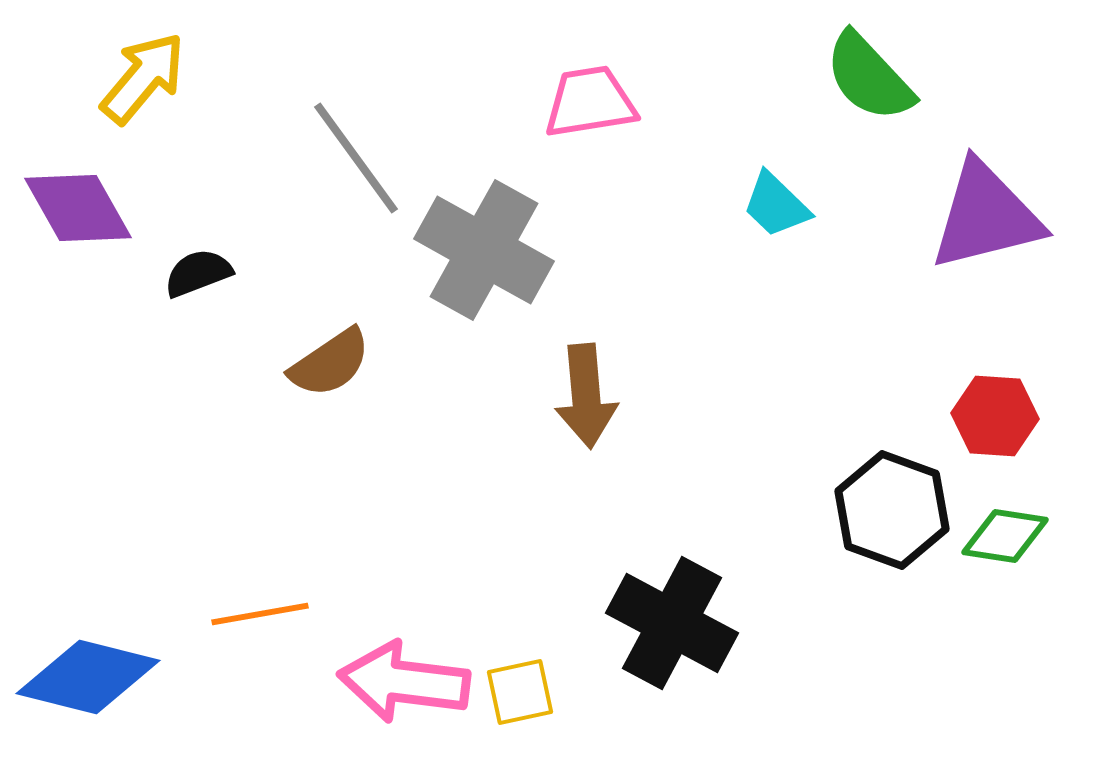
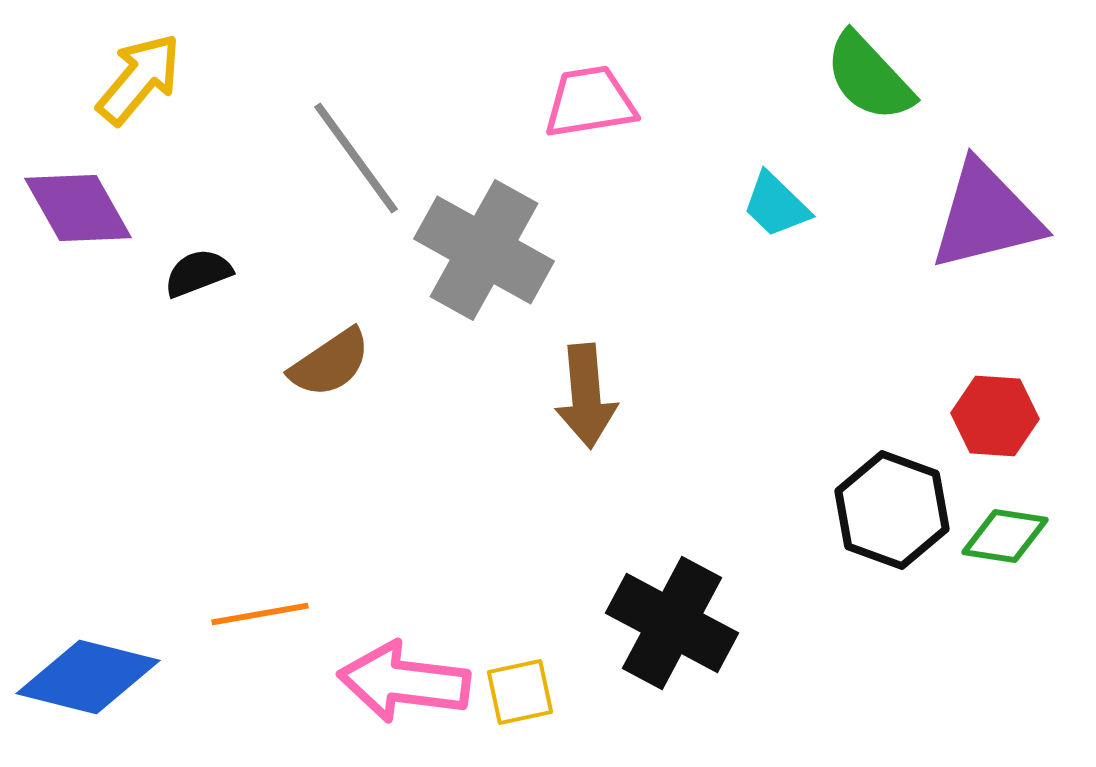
yellow arrow: moved 4 px left, 1 px down
